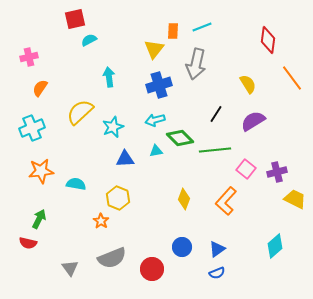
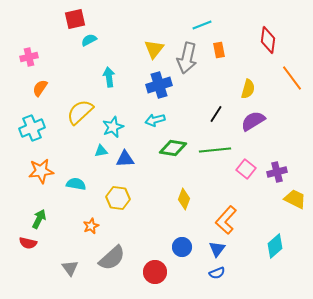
cyan line at (202, 27): moved 2 px up
orange rectangle at (173, 31): moved 46 px right, 19 px down; rotated 14 degrees counterclockwise
gray arrow at (196, 64): moved 9 px left, 6 px up
yellow semicircle at (248, 84): moved 5 px down; rotated 48 degrees clockwise
green diamond at (180, 138): moved 7 px left, 10 px down; rotated 36 degrees counterclockwise
cyan triangle at (156, 151): moved 55 px left
yellow hexagon at (118, 198): rotated 15 degrees counterclockwise
orange L-shape at (226, 201): moved 19 px down
orange star at (101, 221): moved 10 px left, 5 px down; rotated 14 degrees clockwise
blue triangle at (217, 249): rotated 18 degrees counterclockwise
gray semicircle at (112, 258): rotated 20 degrees counterclockwise
red circle at (152, 269): moved 3 px right, 3 px down
